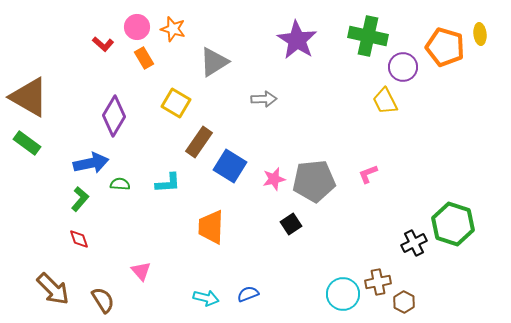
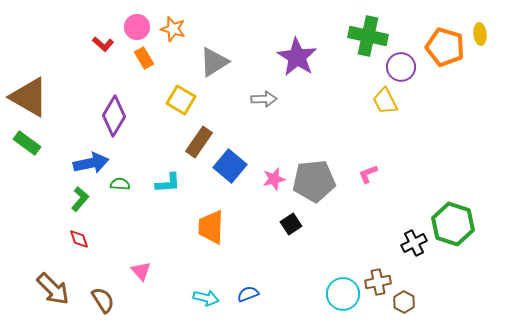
purple star: moved 17 px down
purple circle: moved 2 px left
yellow square: moved 5 px right, 3 px up
blue square: rotated 8 degrees clockwise
